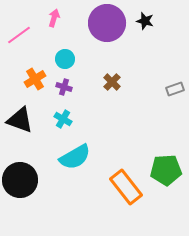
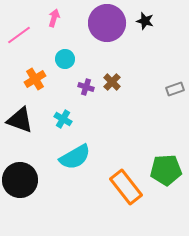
purple cross: moved 22 px right
